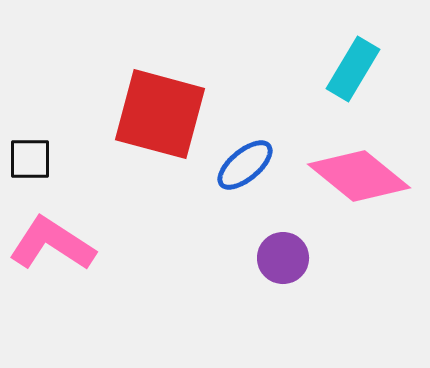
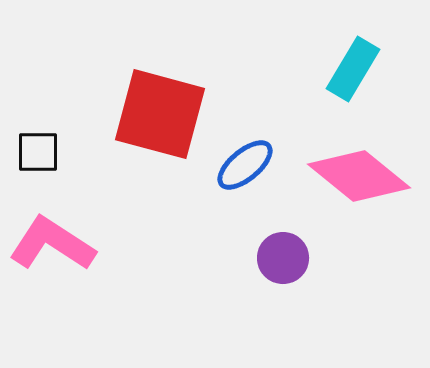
black square: moved 8 px right, 7 px up
